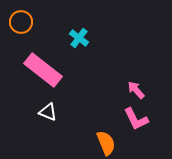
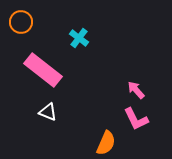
orange semicircle: rotated 45 degrees clockwise
